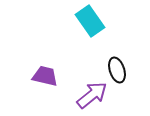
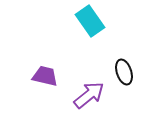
black ellipse: moved 7 px right, 2 px down
purple arrow: moved 3 px left
